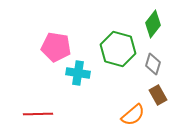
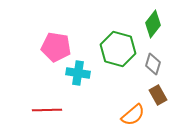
red line: moved 9 px right, 4 px up
